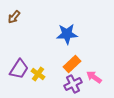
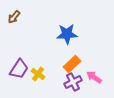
purple cross: moved 2 px up
